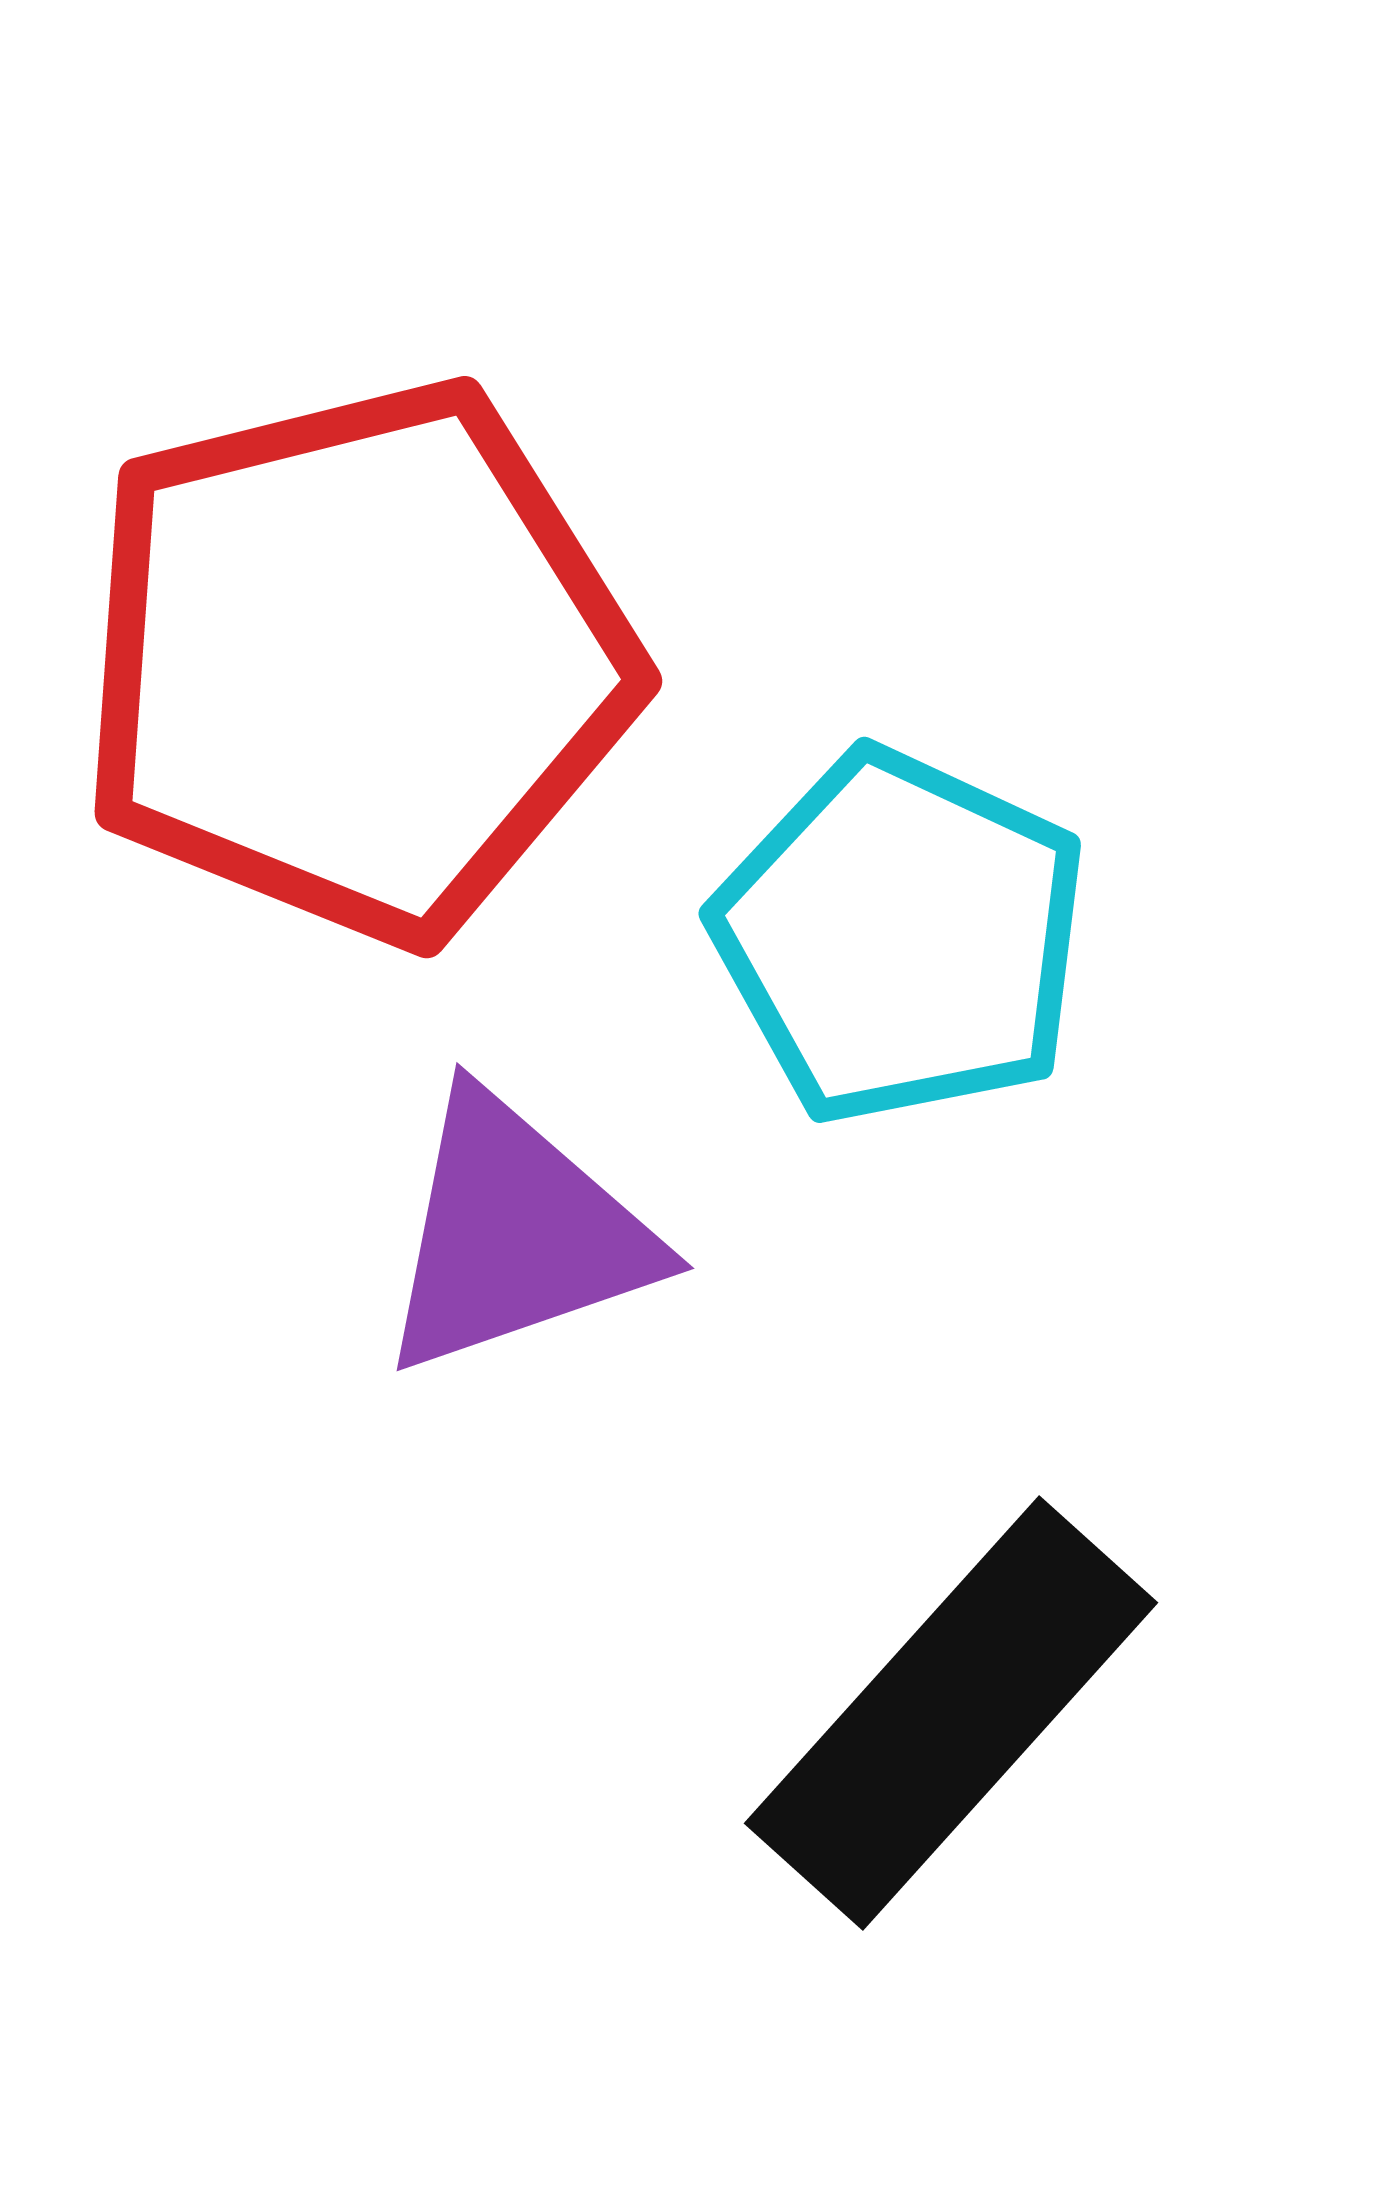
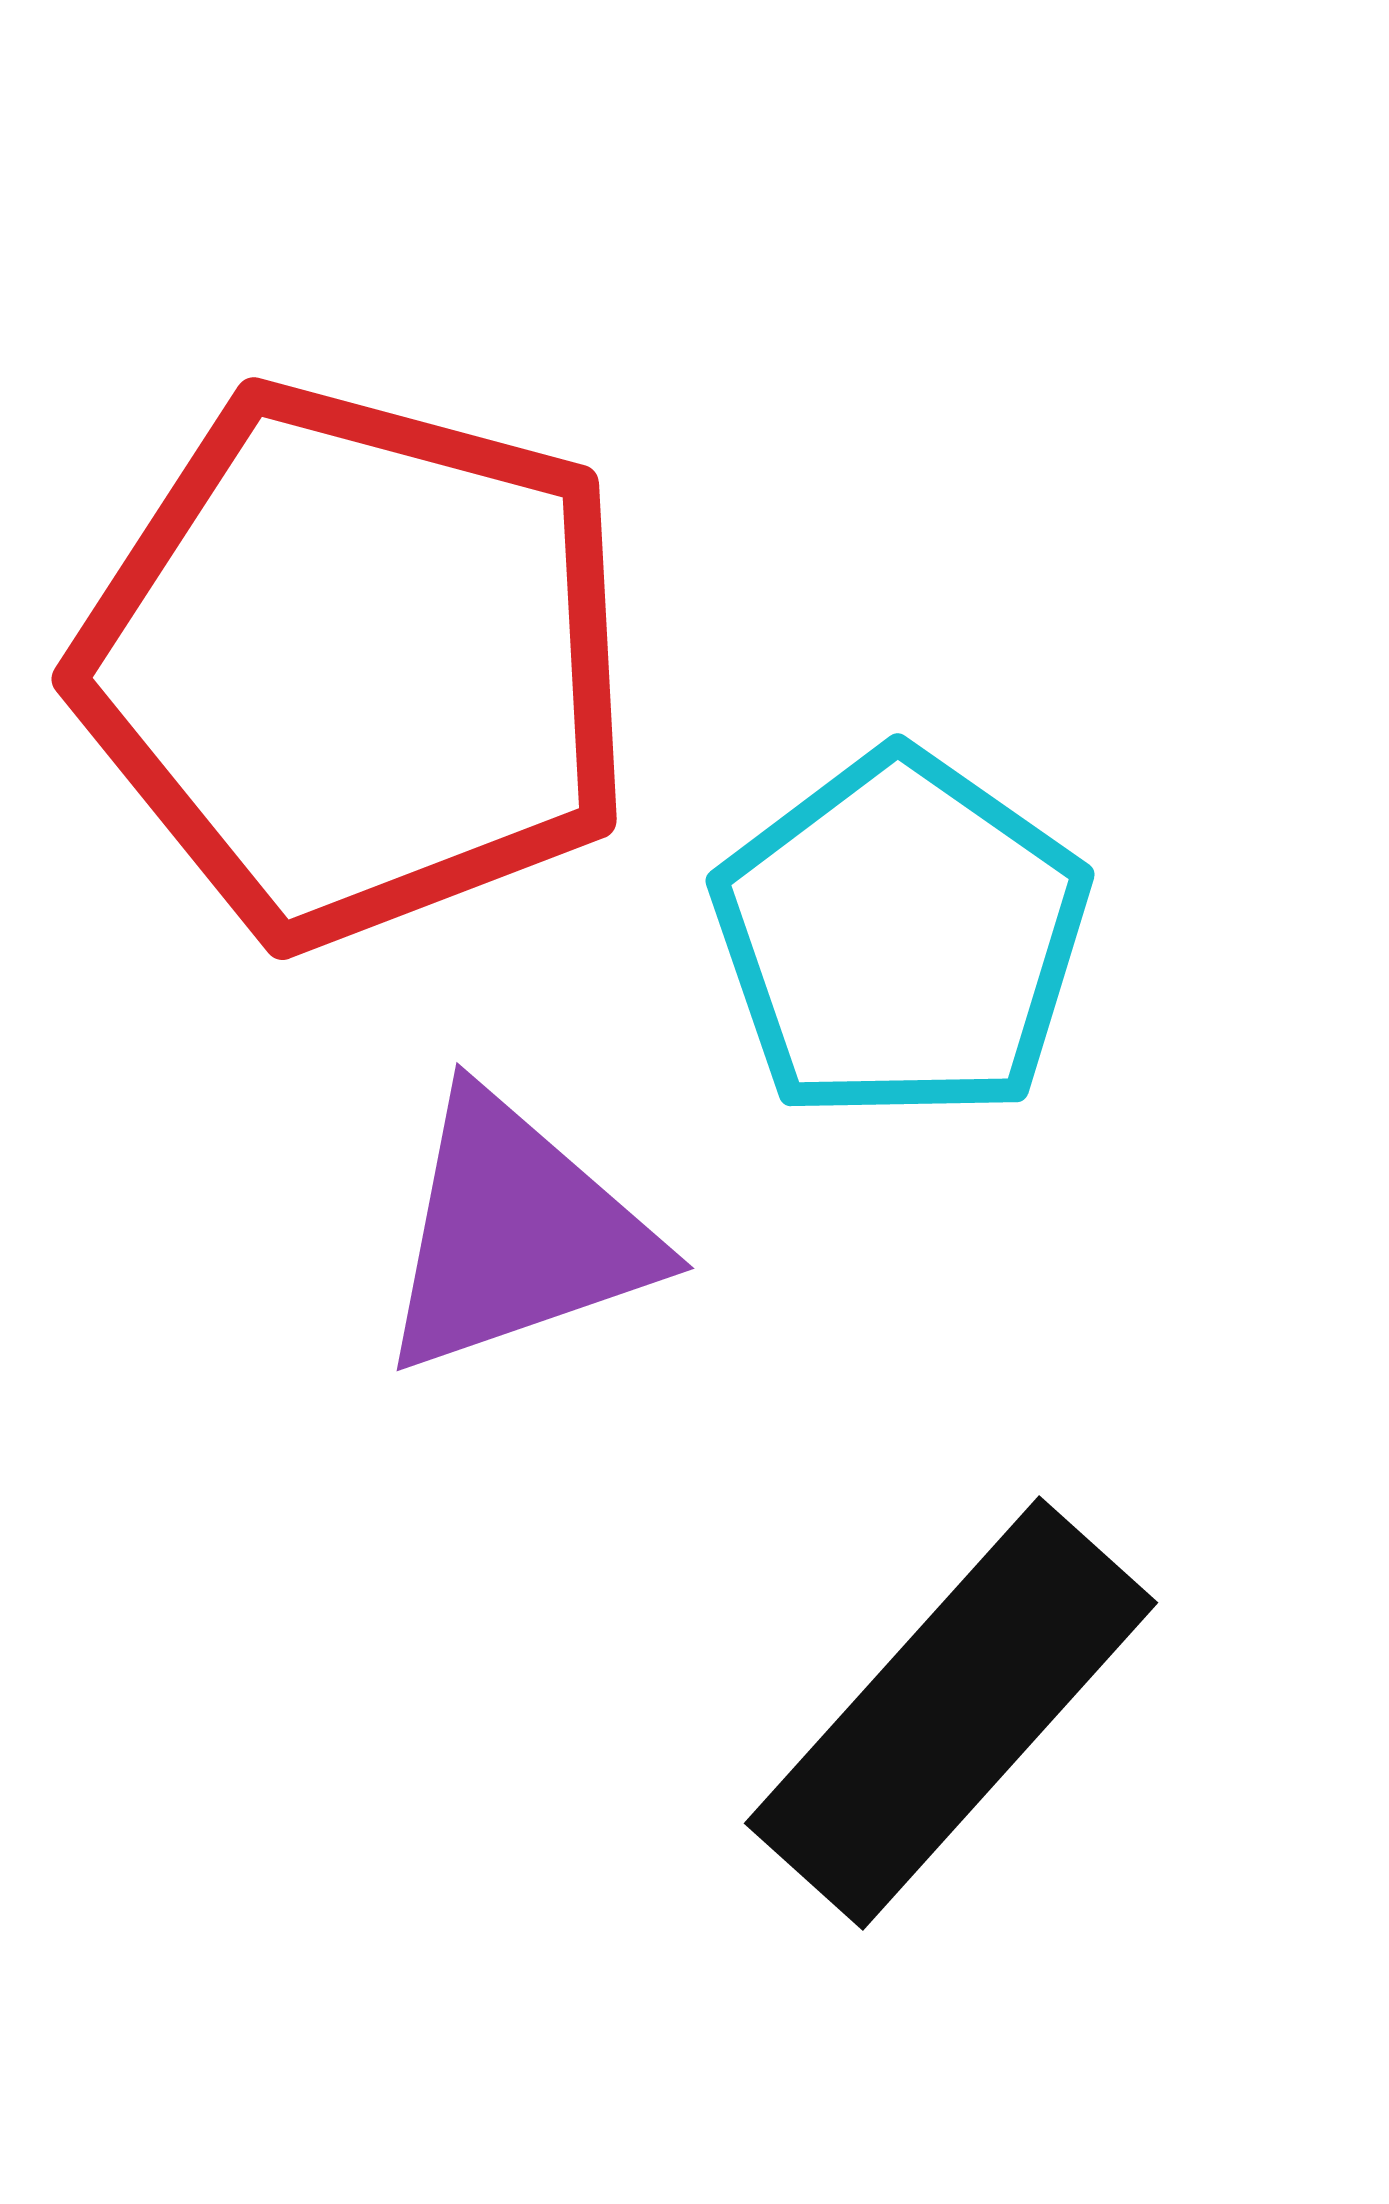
red pentagon: moved 3 px down; rotated 29 degrees clockwise
cyan pentagon: rotated 10 degrees clockwise
